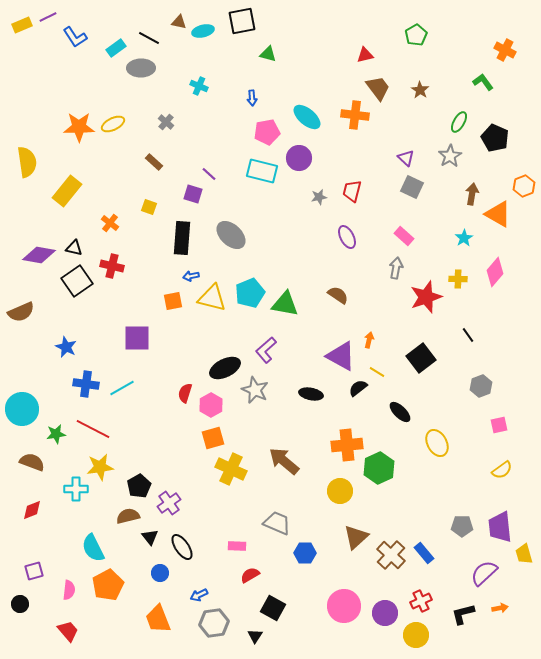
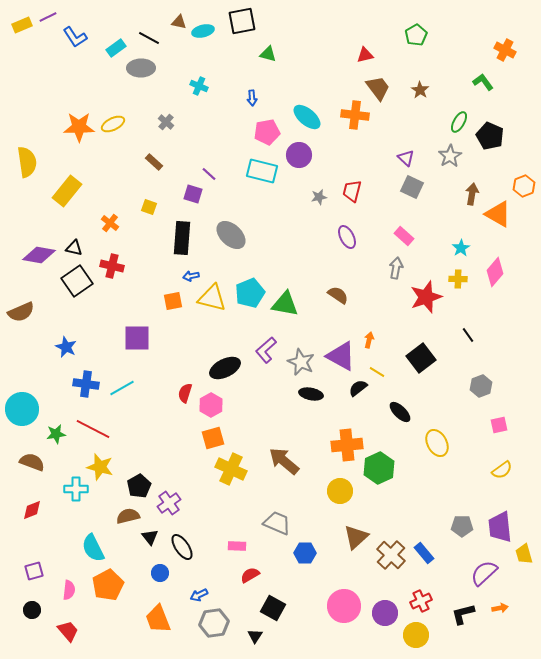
black pentagon at (495, 138): moved 5 px left, 2 px up
purple circle at (299, 158): moved 3 px up
cyan star at (464, 238): moved 3 px left, 10 px down
gray star at (255, 390): moved 46 px right, 28 px up
yellow star at (100, 467): rotated 24 degrees clockwise
black circle at (20, 604): moved 12 px right, 6 px down
